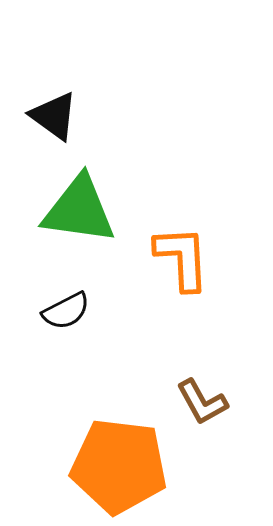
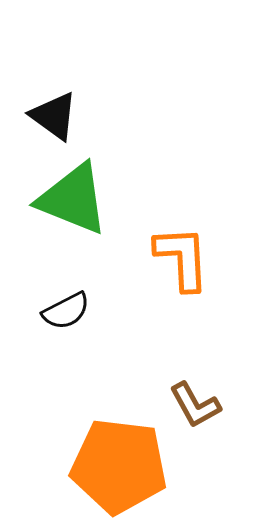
green triangle: moved 6 px left, 11 px up; rotated 14 degrees clockwise
brown L-shape: moved 7 px left, 3 px down
